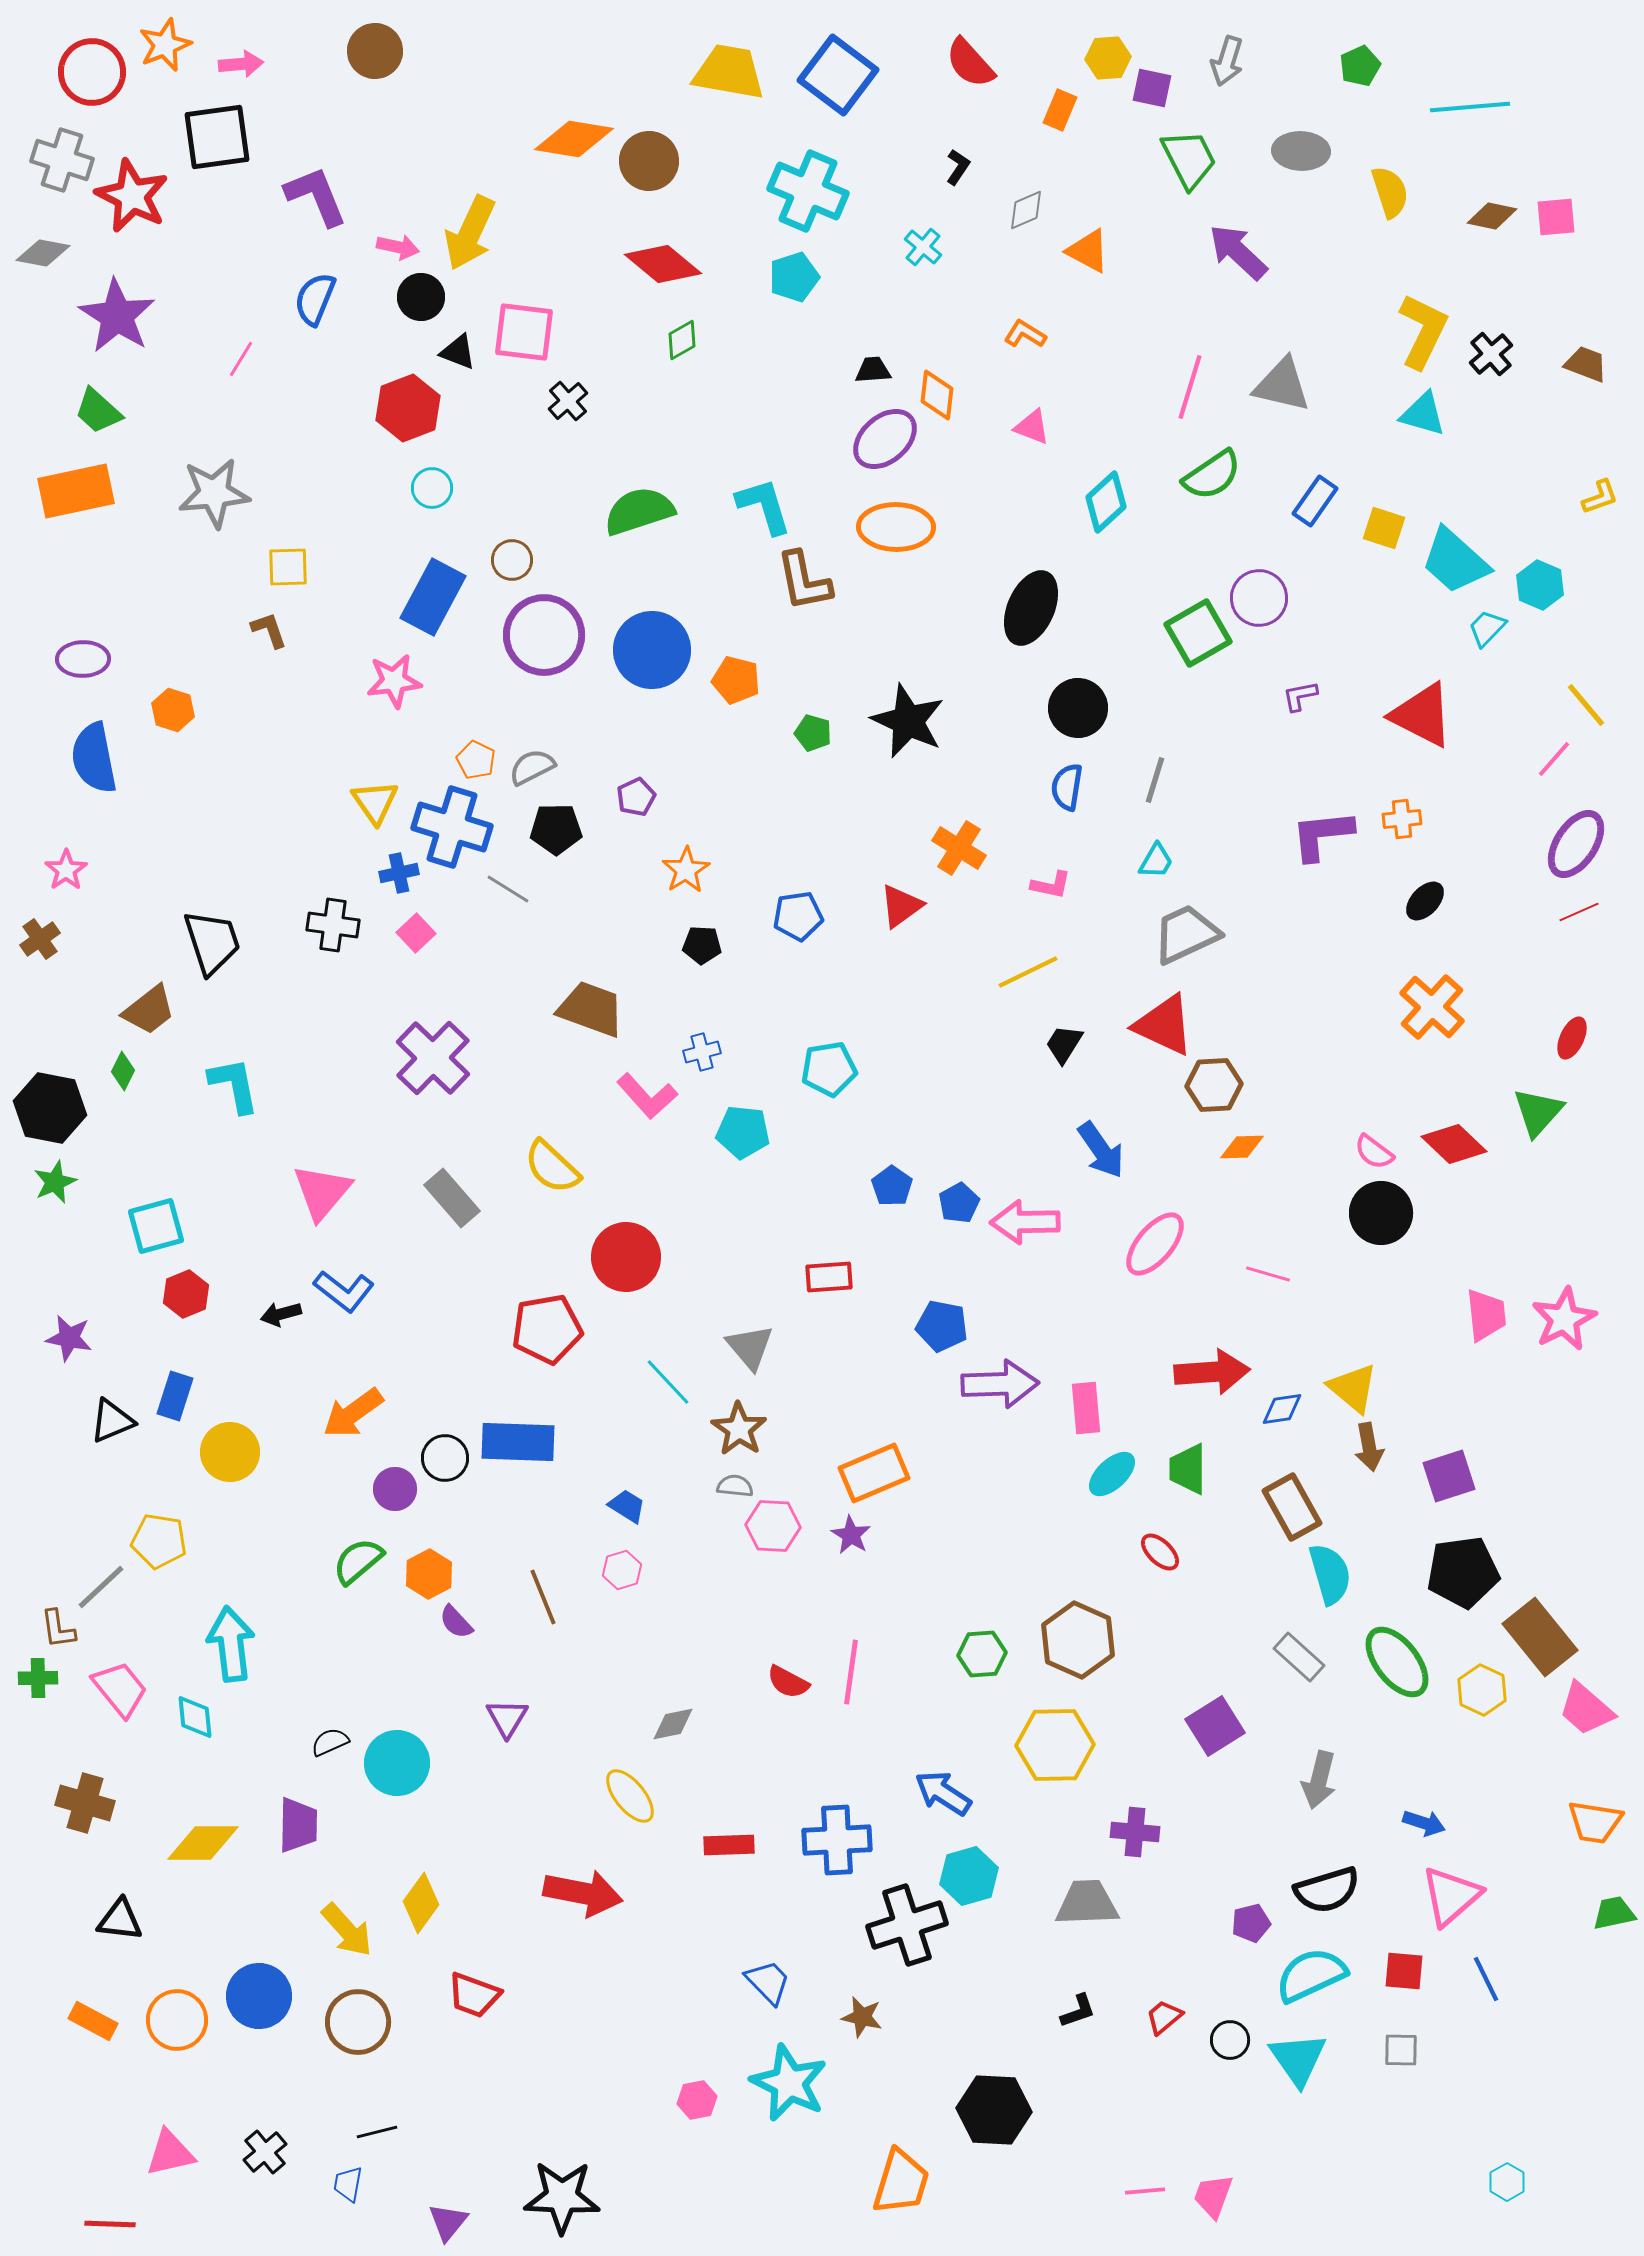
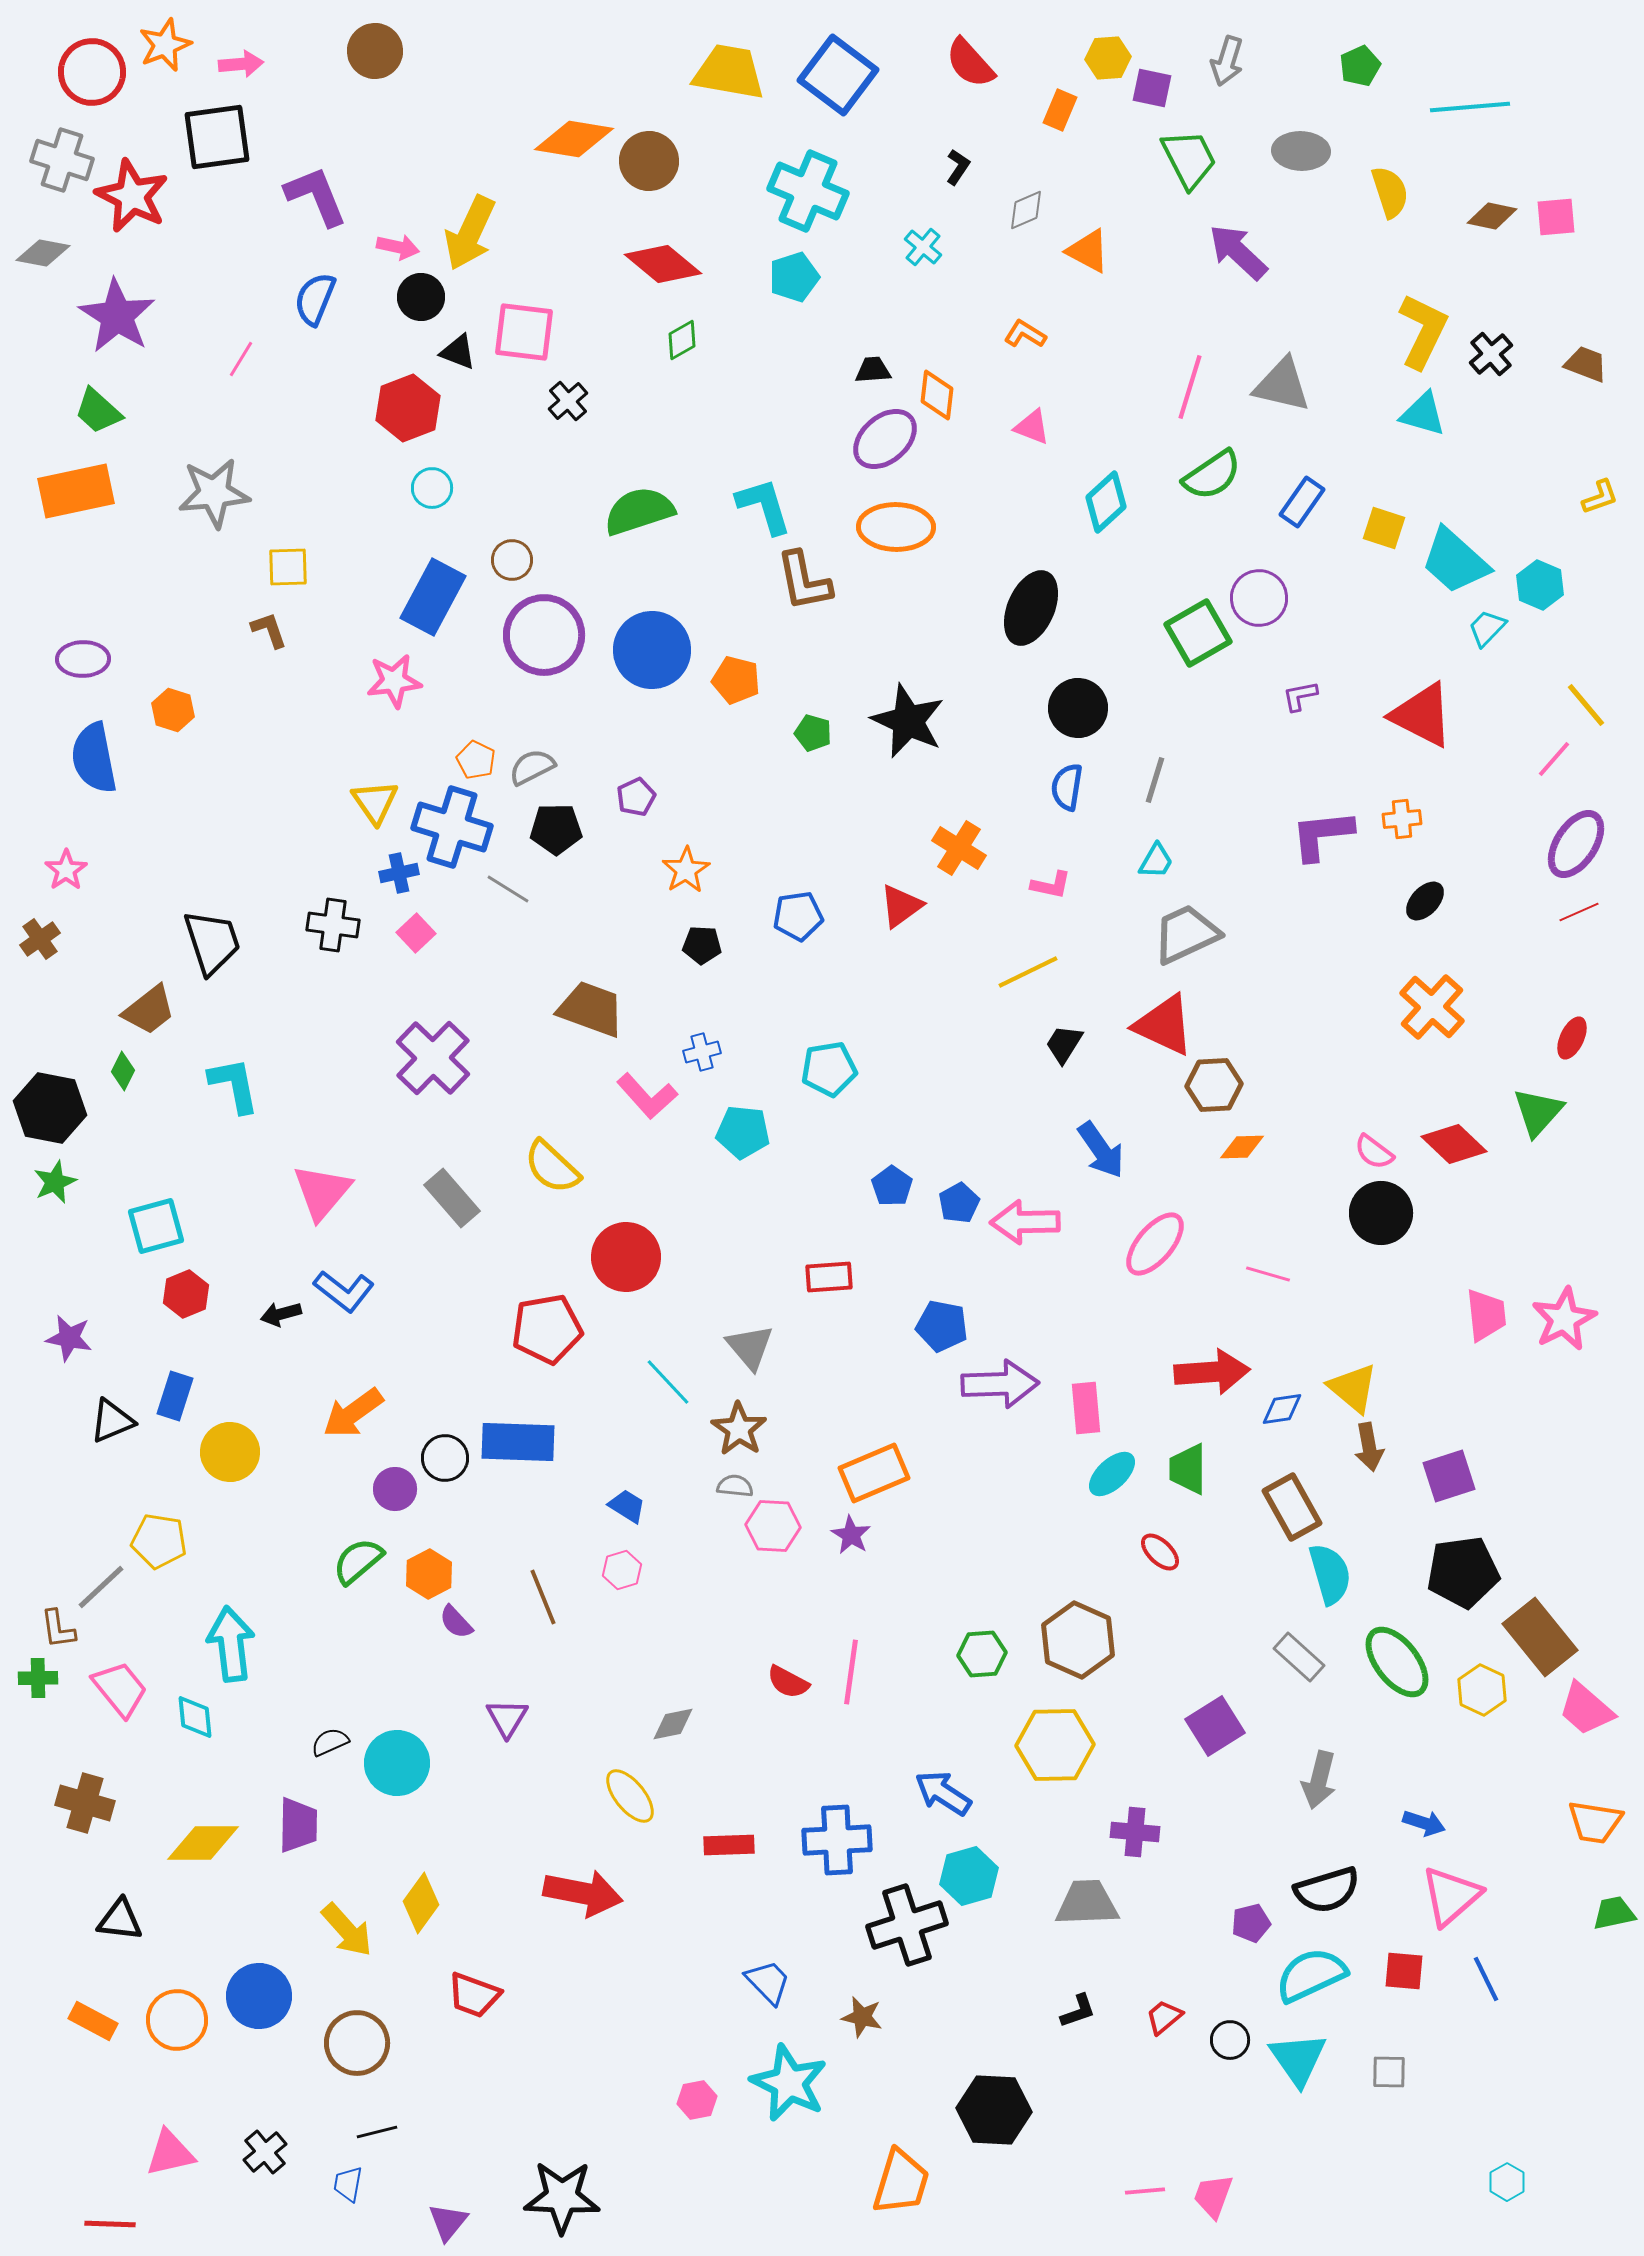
blue rectangle at (1315, 501): moved 13 px left, 1 px down
brown circle at (358, 2022): moved 1 px left, 21 px down
gray square at (1401, 2050): moved 12 px left, 22 px down
